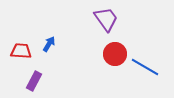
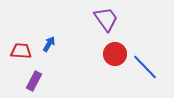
blue line: rotated 16 degrees clockwise
